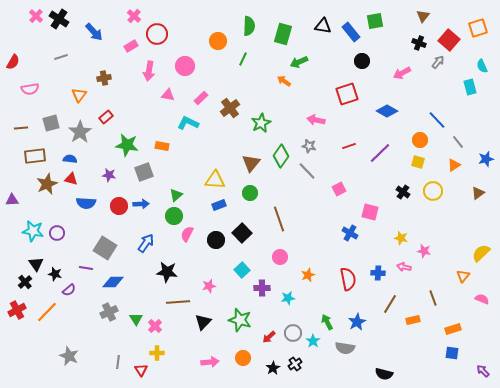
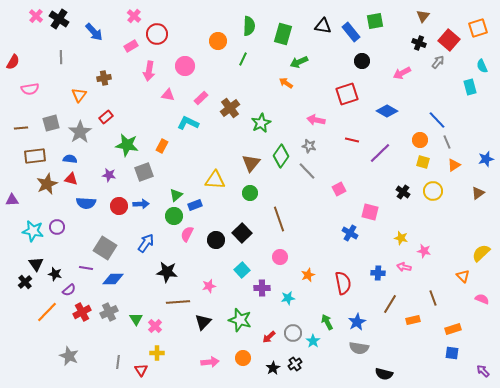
gray line at (61, 57): rotated 72 degrees counterclockwise
orange arrow at (284, 81): moved 2 px right, 2 px down
gray line at (458, 142): moved 11 px left; rotated 16 degrees clockwise
orange rectangle at (162, 146): rotated 72 degrees counterclockwise
red line at (349, 146): moved 3 px right, 6 px up; rotated 32 degrees clockwise
yellow square at (418, 162): moved 5 px right
blue rectangle at (219, 205): moved 24 px left
purple circle at (57, 233): moved 6 px up
orange triangle at (463, 276): rotated 24 degrees counterclockwise
red semicircle at (348, 279): moved 5 px left, 4 px down
blue diamond at (113, 282): moved 3 px up
red cross at (17, 310): moved 65 px right, 2 px down
gray semicircle at (345, 348): moved 14 px right
